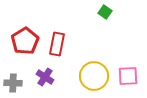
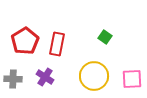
green square: moved 25 px down
pink square: moved 4 px right, 3 px down
gray cross: moved 4 px up
